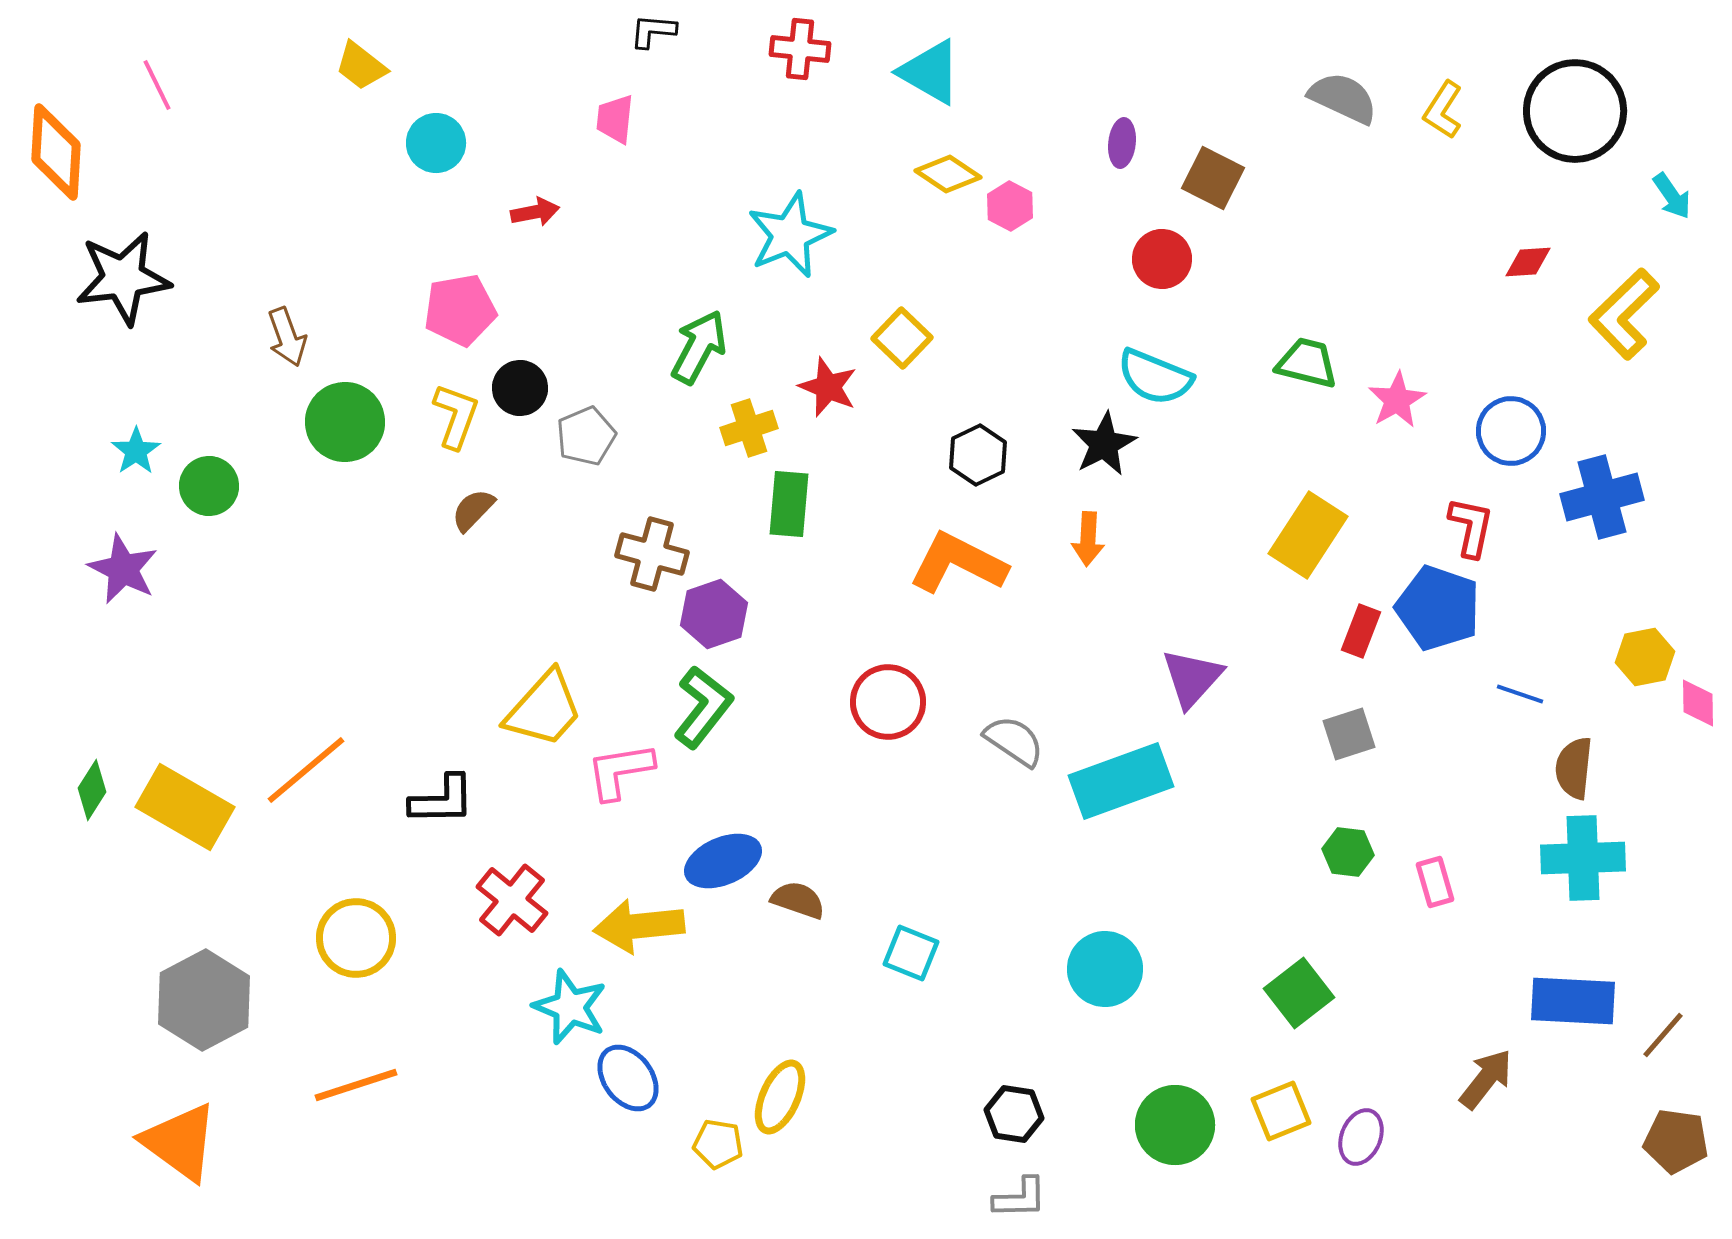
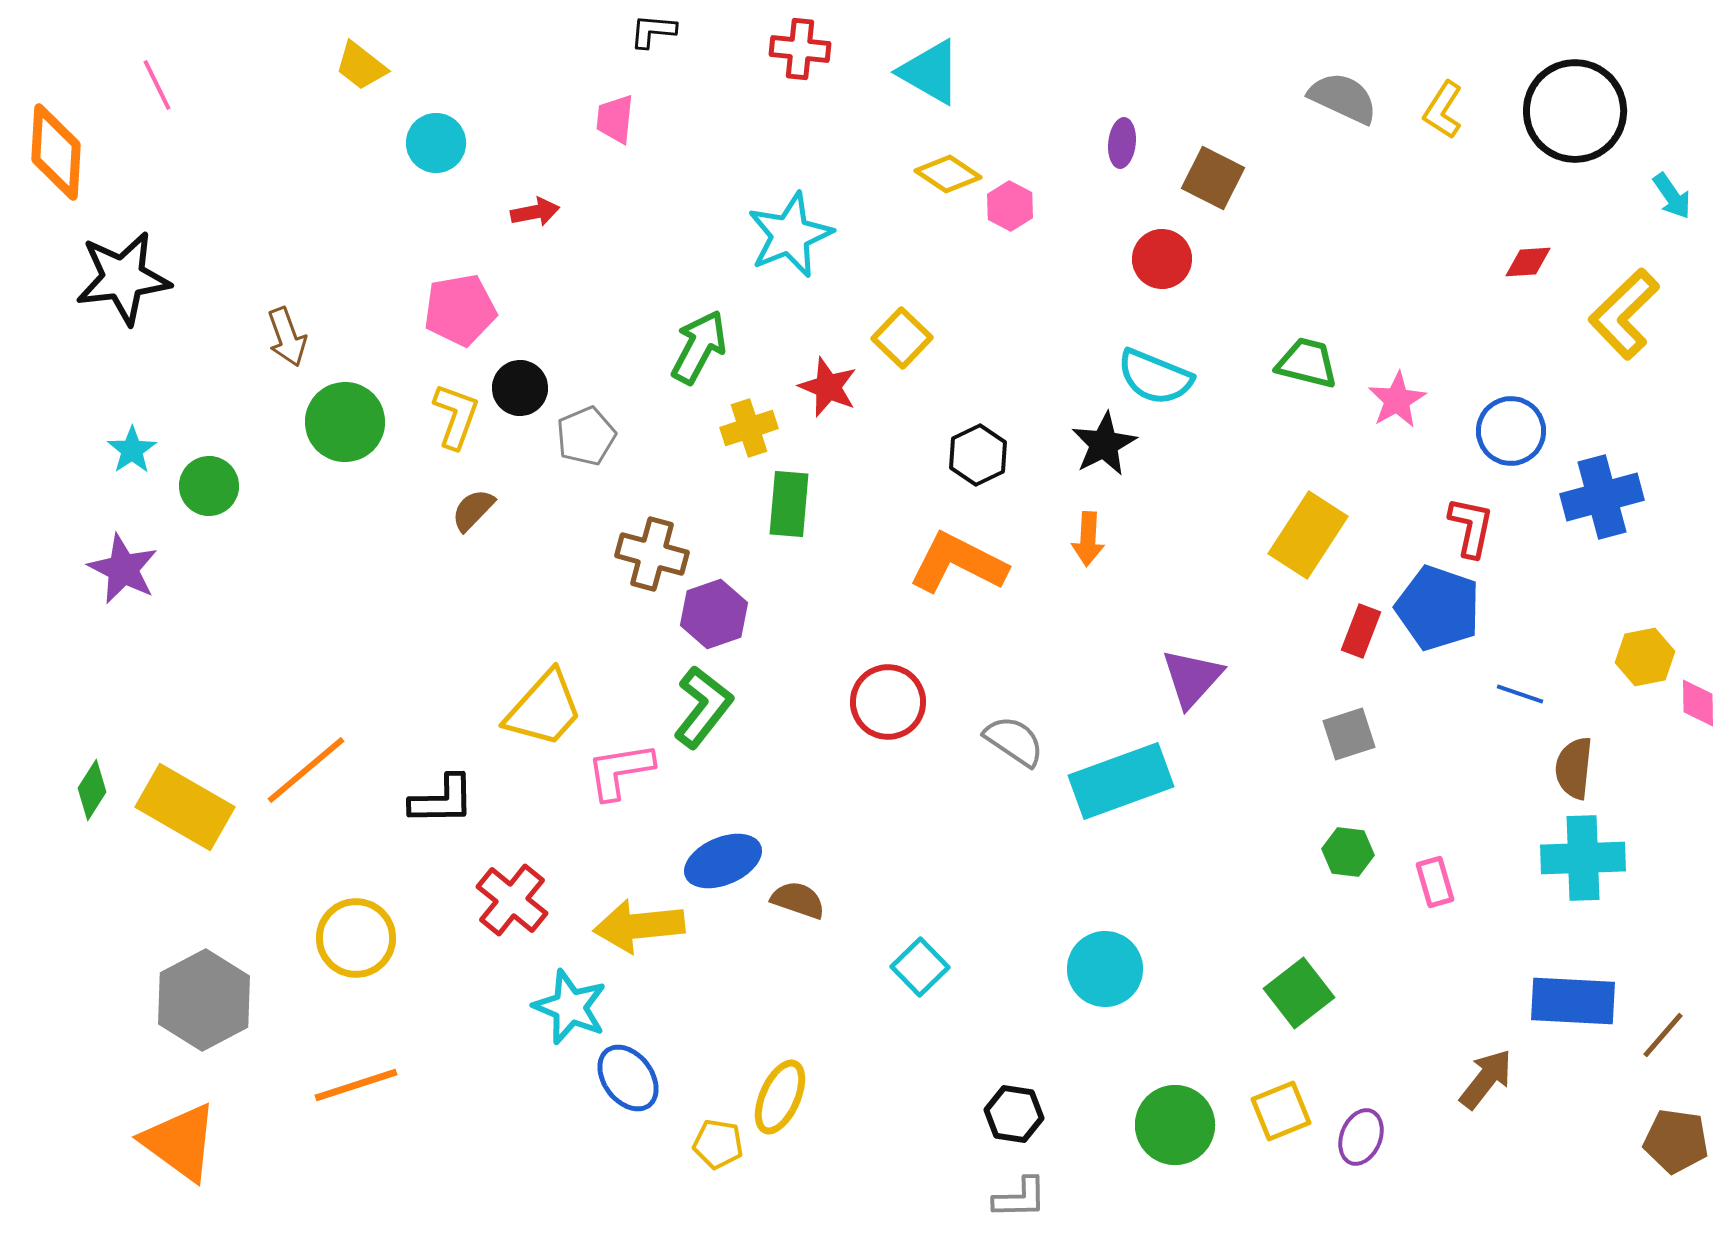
cyan star at (136, 451): moved 4 px left, 1 px up
cyan square at (911, 953): moved 9 px right, 14 px down; rotated 24 degrees clockwise
